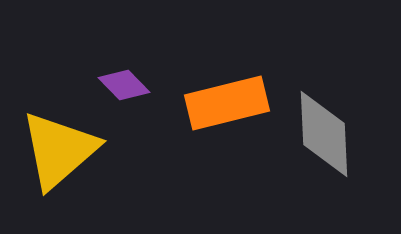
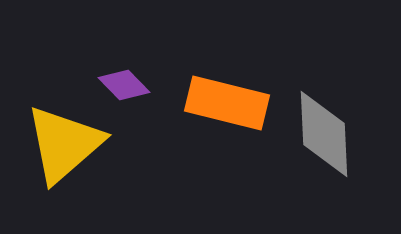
orange rectangle: rotated 28 degrees clockwise
yellow triangle: moved 5 px right, 6 px up
